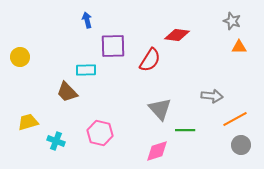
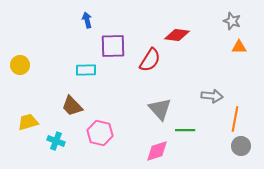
yellow circle: moved 8 px down
brown trapezoid: moved 5 px right, 14 px down
orange line: rotated 50 degrees counterclockwise
gray circle: moved 1 px down
